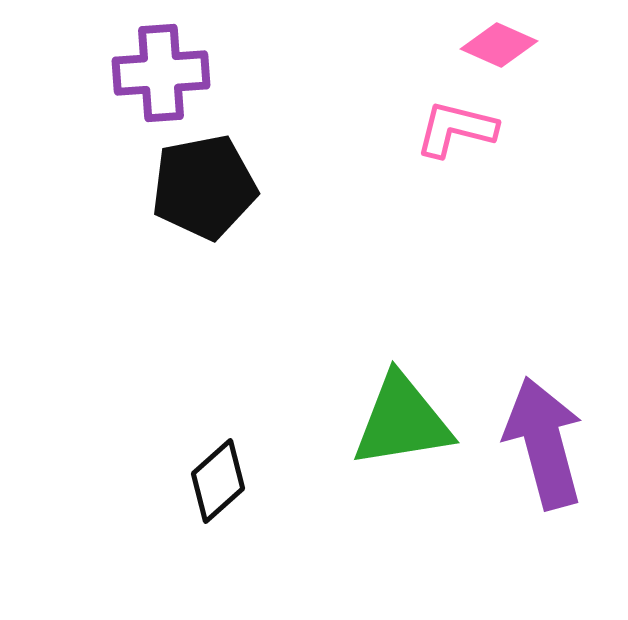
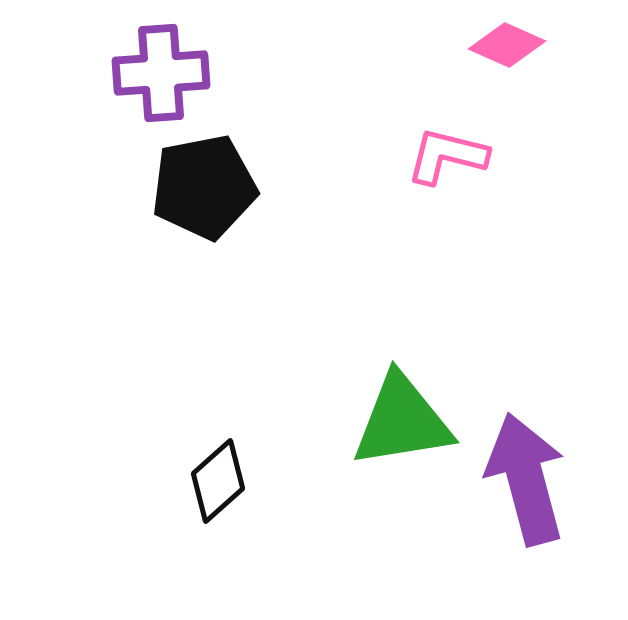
pink diamond: moved 8 px right
pink L-shape: moved 9 px left, 27 px down
purple arrow: moved 18 px left, 36 px down
